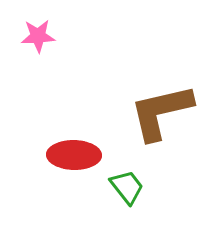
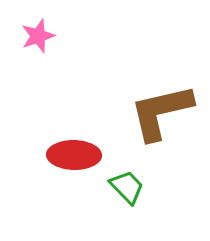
pink star: rotated 16 degrees counterclockwise
green trapezoid: rotated 6 degrees counterclockwise
